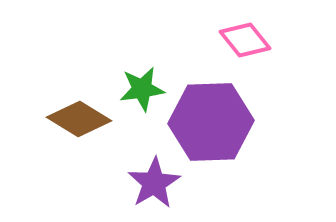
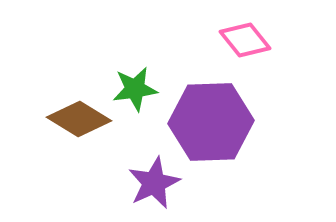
green star: moved 7 px left
purple star: rotated 6 degrees clockwise
